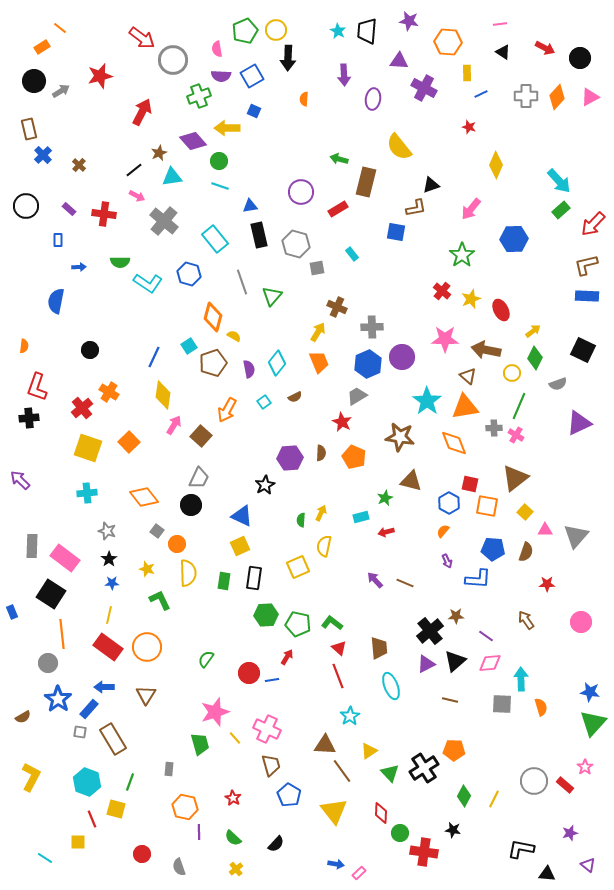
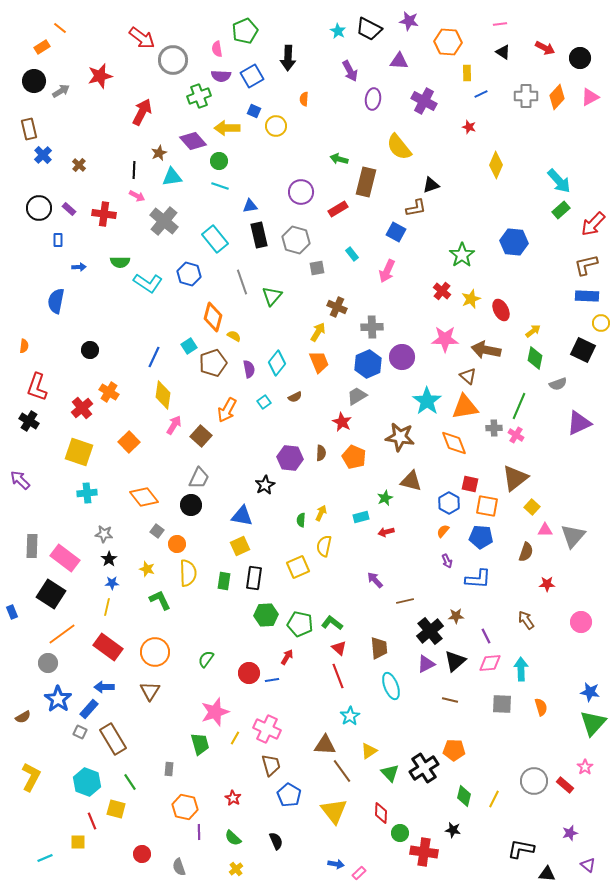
yellow circle at (276, 30): moved 96 px down
black trapezoid at (367, 31): moved 2 px right, 2 px up; rotated 68 degrees counterclockwise
purple arrow at (344, 75): moved 6 px right, 4 px up; rotated 25 degrees counterclockwise
purple cross at (424, 88): moved 13 px down
black line at (134, 170): rotated 48 degrees counterclockwise
black circle at (26, 206): moved 13 px right, 2 px down
pink arrow at (471, 209): moved 84 px left, 62 px down; rotated 15 degrees counterclockwise
blue square at (396, 232): rotated 18 degrees clockwise
blue hexagon at (514, 239): moved 3 px down; rotated 8 degrees clockwise
gray hexagon at (296, 244): moved 4 px up
green diamond at (535, 358): rotated 15 degrees counterclockwise
yellow circle at (512, 373): moved 89 px right, 50 px up
black cross at (29, 418): moved 3 px down; rotated 36 degrees clockwise
yellow square at (88, 448): moved 9 px left, 4 px down
purple hexagon at (290, 458): rotated 10 degrees clockwise
yellow square at (525, 512): moved 7 px right, 5 px up
blue triangle at (242, 516): rotated 15 degrees counterclockwise
gray star at (107, 531): moved 3 px left, 3 px down; rotated 12 degrees counterclockwise
gray triangle at (576, 536): moved 3 px left
blue pentagon at (493, 549): moved 12 px left, 12 px up
brown line at (405, 583): moved 18 px down; rotated 36 degrees counterclockwise
yellow line at (109, 615): moved 2 px left, 8 px up
green pentagon at (298, 624): moved 2 px right
orange line at (62, 634): rotated 60 degrees clockwise
purple line at (486, 636): rotated 28 degrees clockwise
orange circle at (147, 647): moved 8 px right, 5 px down
cyan arrow at (521, 679): moved 10 px up
brown triangle at (146, 695): moved 4 px right, 4 px up
gray square at (80, 732): rotated 16 degrees clockwise
yellow line at (235, 738): rotated 72 degrees clockwise
green line at (130, 782): rotated 54 degrees counterclockwise
green diamond at (464, 796): rotated 15 degrees counterclockwise
red line at (92, 819): moved 2 px down
black semicircle at (276, 844): moved 3 px up; rotated 66 degrees counterclockwise
cyan line at (45, 858): rotated 56 degrees counterclockwise
